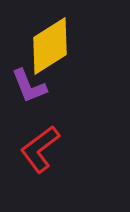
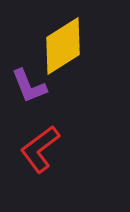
yellow diamond: moved 13 px right
